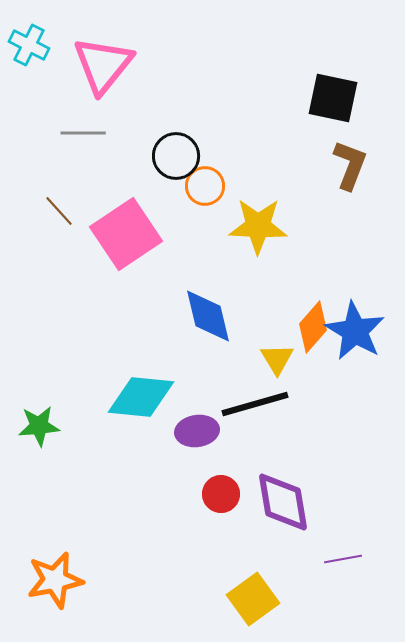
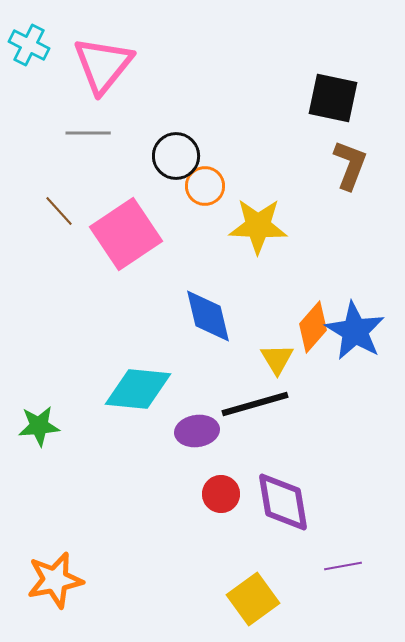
gray line: moved 5 px right
cyan diamond: moved 3 px left, 8 px up
purple line: moved 7 px down
